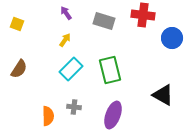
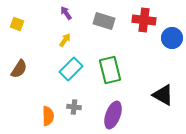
red cross: moved 1 px right, 5 px down
